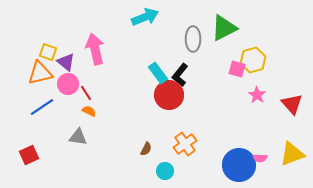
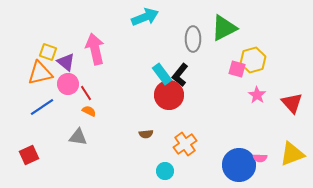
cyan rectangle: moved 4 px right, 1 px down
red triangle: moved 1 px up
brown semicircle: moved 15 px up; rotated 56 degrees clockwise
